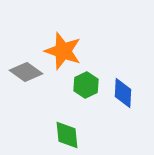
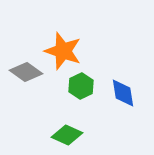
green hexagon: moved 5 px left, 1 px down
blue diamond: rotated 12 degrees counterclockwise
green diamond: rotated 60 degrees counterclockwise
